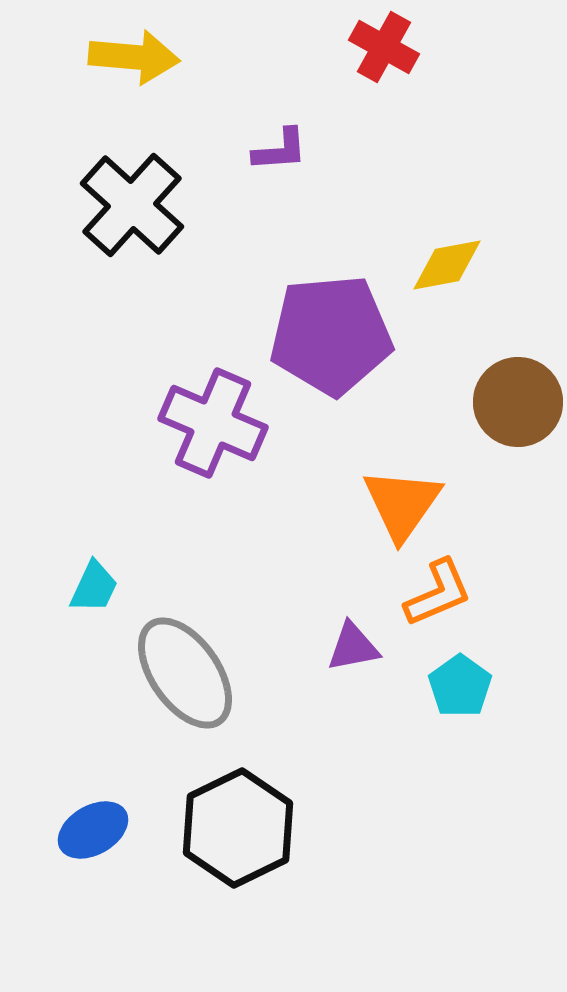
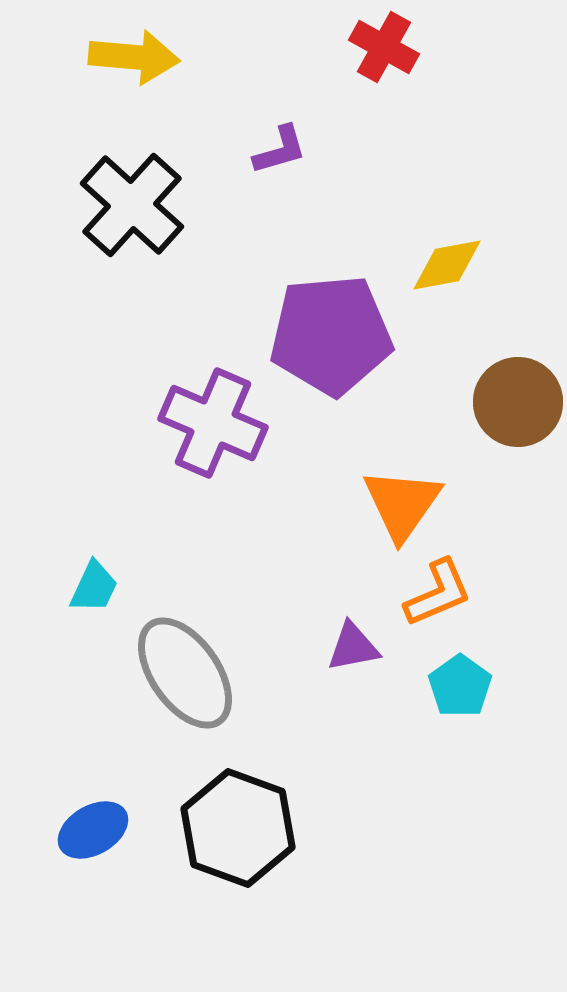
purple L-shape: rotated 12 degrees counterclockwise
black hexagon: rotated 14 degrees counterclockwise
